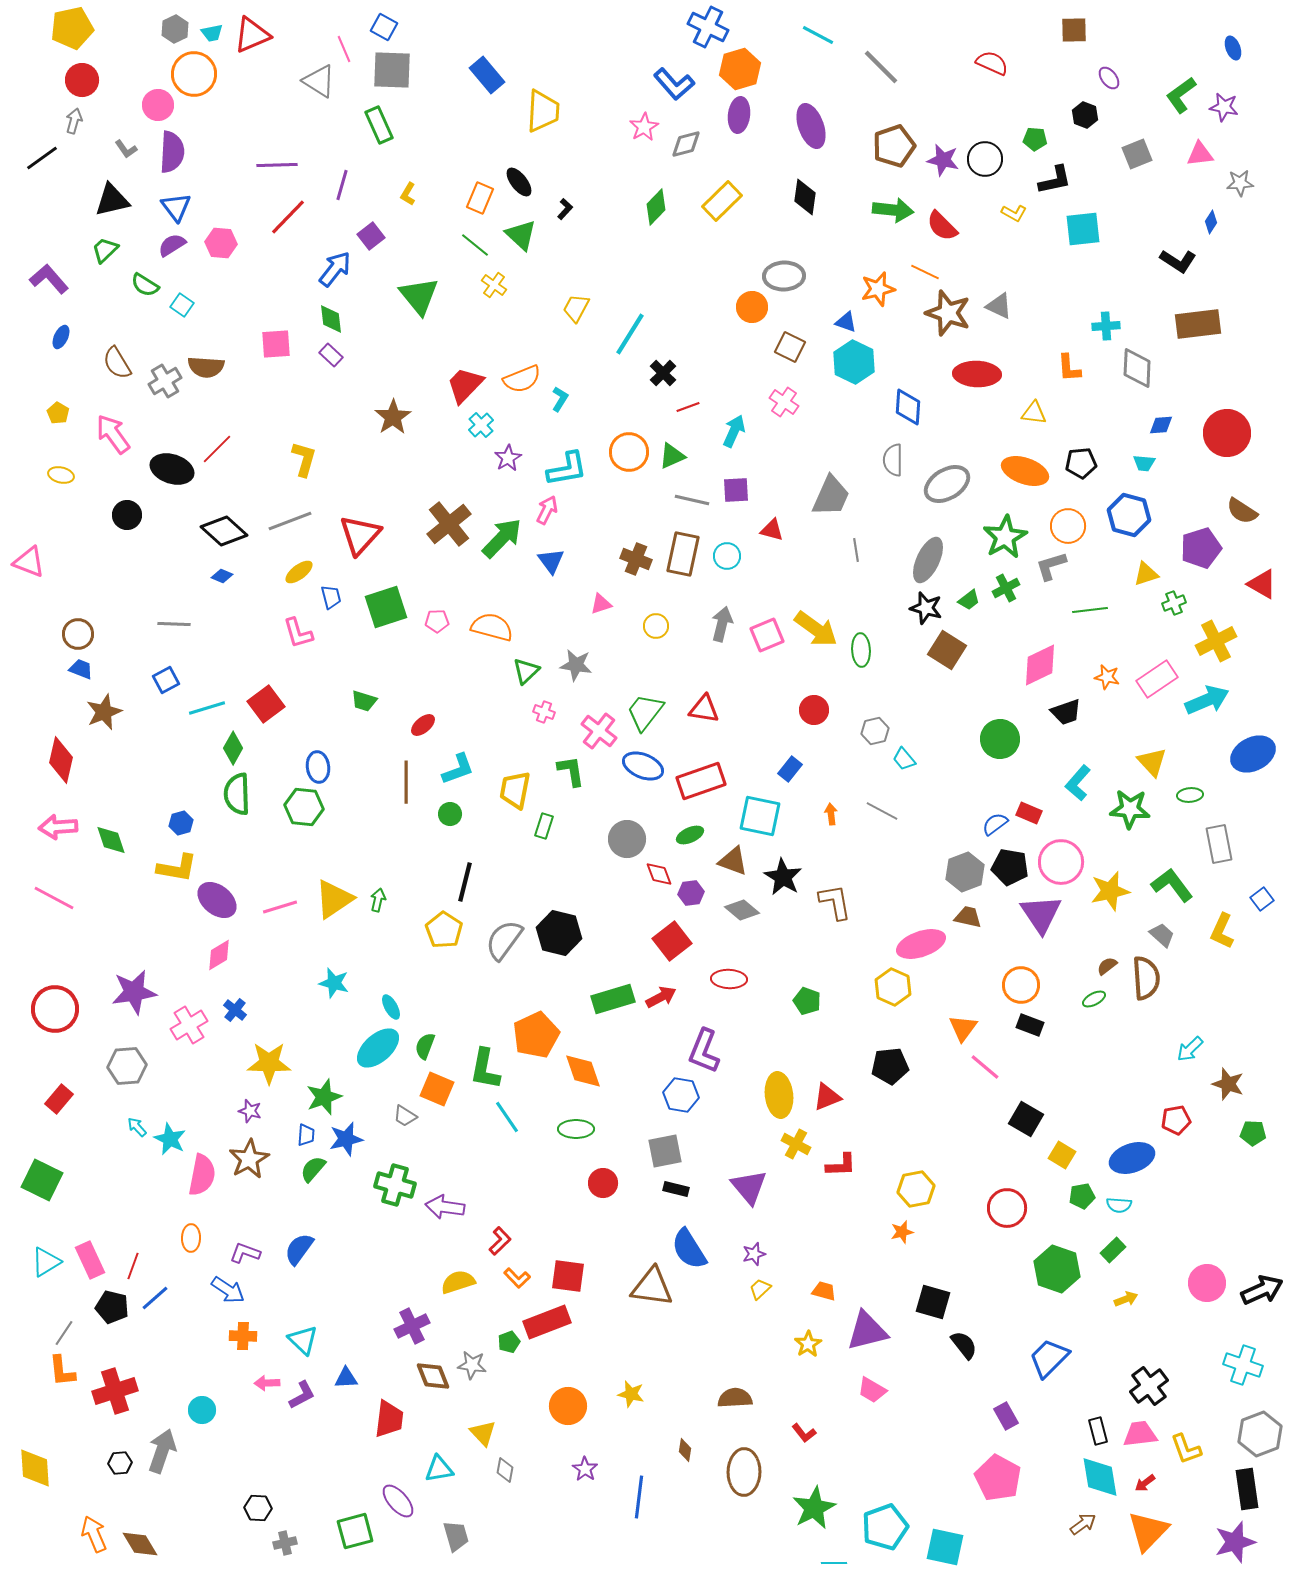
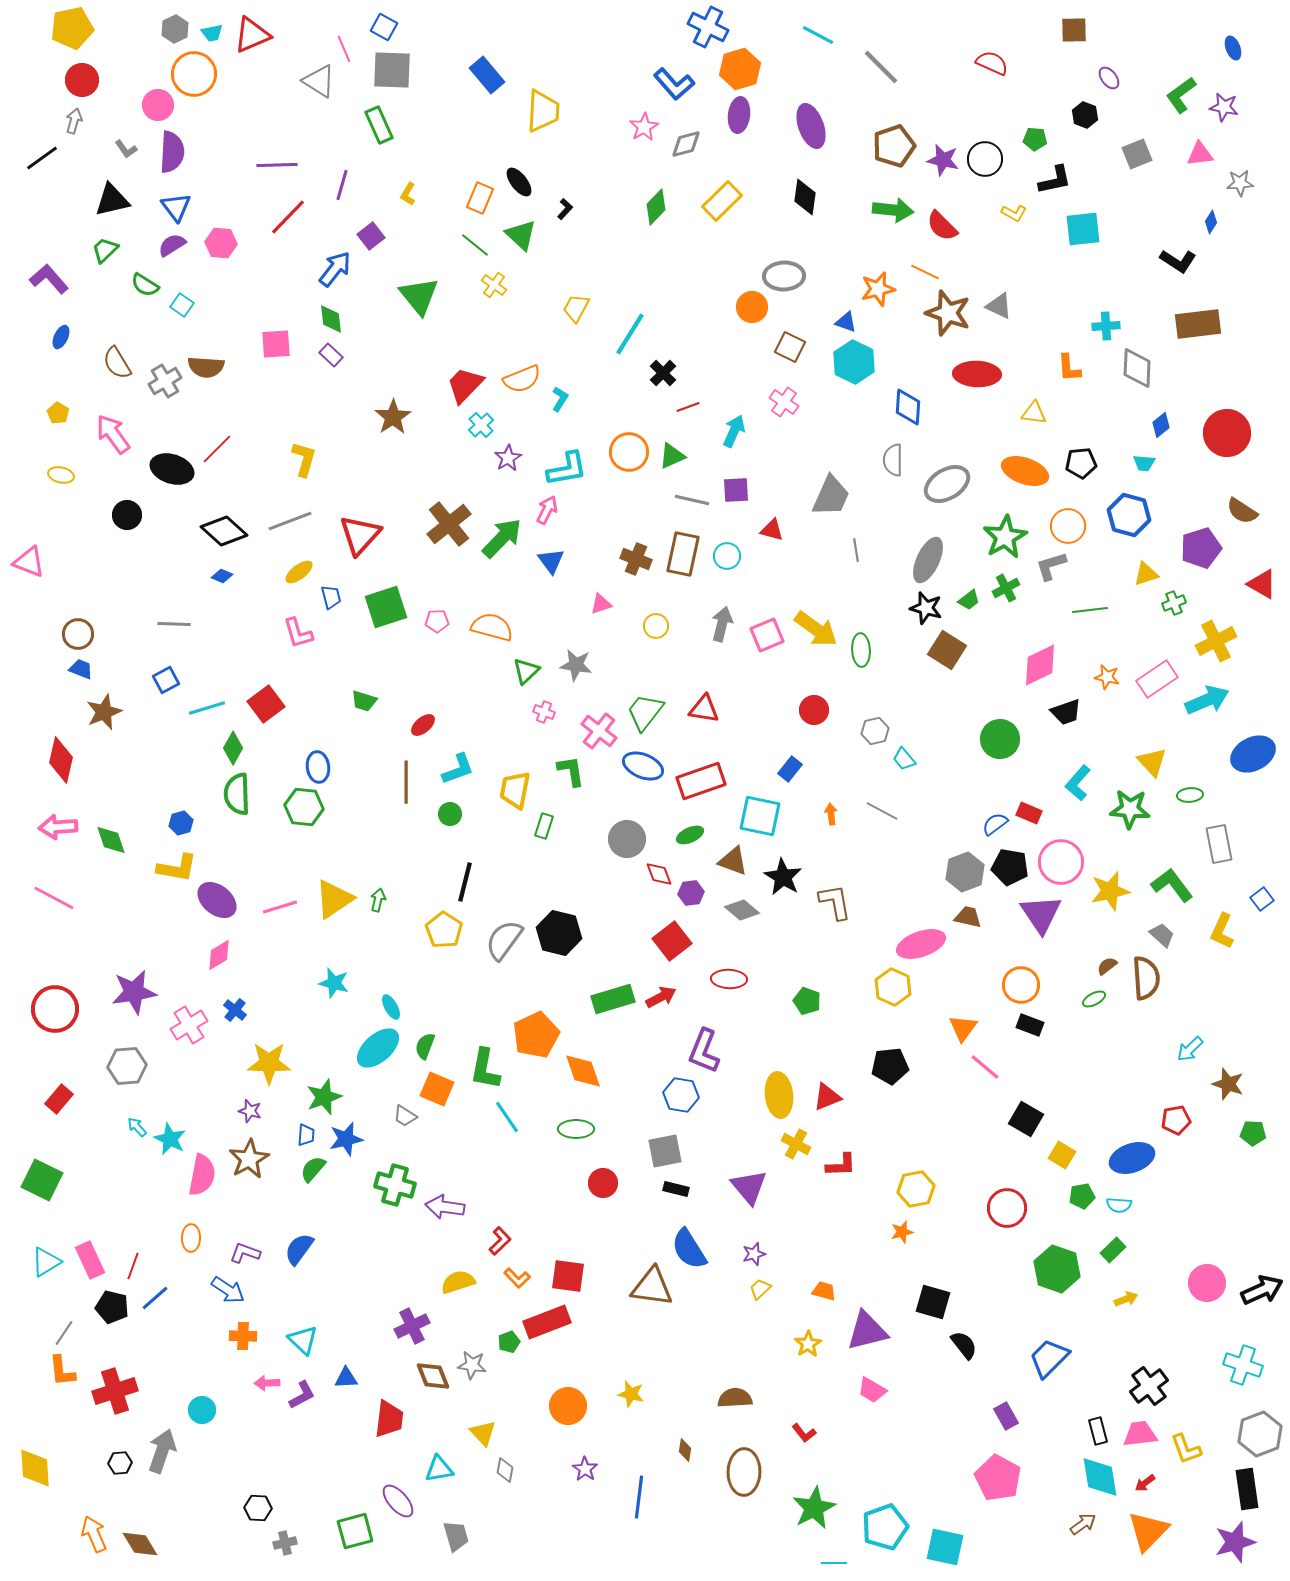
blue diamond at (1161, 425): rotated 35 degrees counterclockwise
